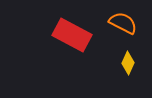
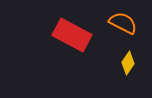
yellow diamond: rotated 10 degrees clockwise
